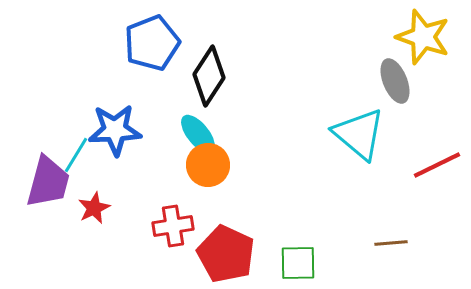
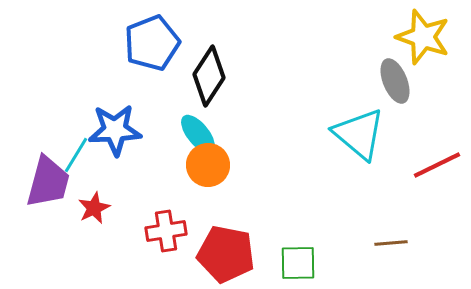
red cross: moved 7 px left, 5 px down
red pentagon: rotated 14 degrees counterclockwise
